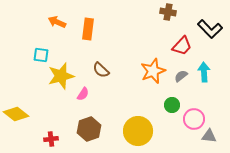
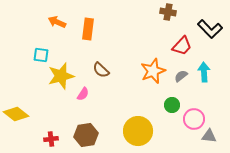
brown hexagon: moved 3 px left, 6 px down; rotated 10 degrees clockwise
